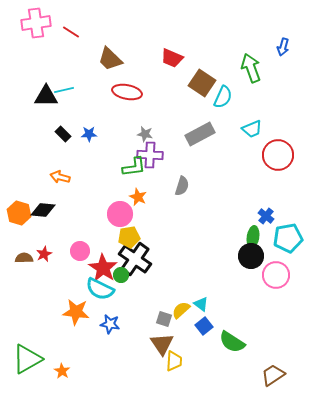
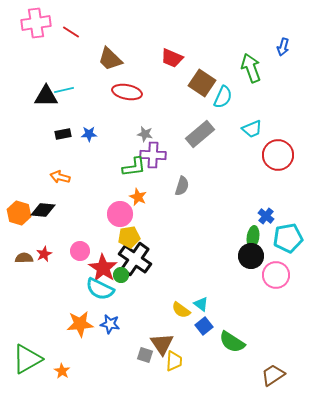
black rectangle at (63, 134): rotated 56 degrees counterclockwise
gray rectangle at (200, 134): rotated 12 degrees counterclockwise
purple cross at (150, 155): moved 3 px right
yellow semicircle at (181, 310): rotated 102 degrees counterclockwise
orange star at (76, 312): moved 4 px right, 12 px down; rotated 12 degrees counterclockwise
gray square at (164, 319): moved 19 px left, 36 px down
